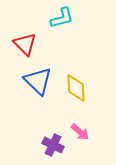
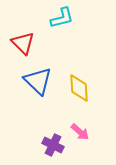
red triangle: moved 2 px left, 1 px up
yellow diamond: moved 3 px right
